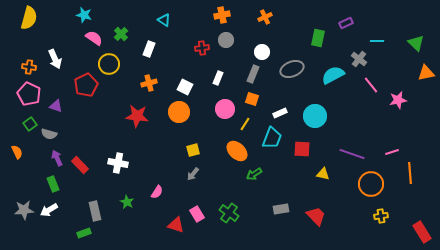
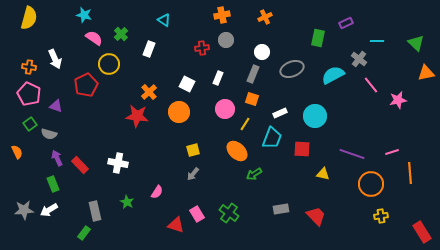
orange cross at (149, 83): moved 9 px down; rotated 28 degrees counterclockwise
white square at (185, 87): moved 2 px right, 3 px up
green rectangle at (84, 233): rotated 32 degrees counterclockwise
